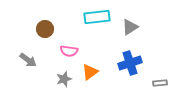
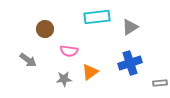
gray star: rotated 14 degrees clockwise
